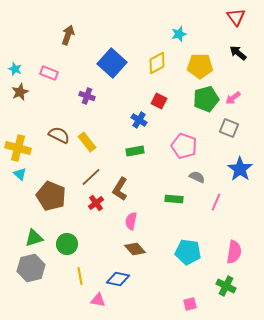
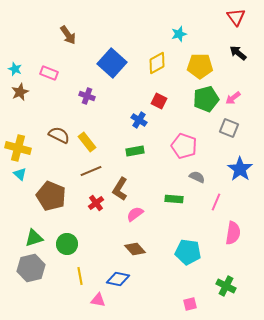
brown arrow at (68, 35): rotated 126 degrees clockwise
brown line at (91, 177): moved 6 px up; rotated 20 degrees clockwise
pink semicircle at (131, 221): moved 4 px right, 7 px up; rotated 42 degrees clockwise
pink semicircle at (234, 252): moved 1 px left, 19 px up
